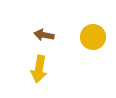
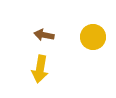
yellow arrow: moved 1 px right
